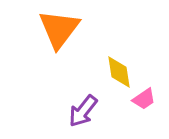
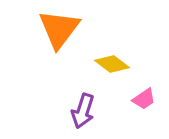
yellow diamond: moved 7 px left, 8 px up; rotated 44 degrees counterclockwise
purple arrow: rotated 20 degrees counterclockwise
